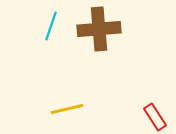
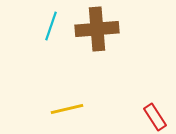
brown cross: moved 2 px left
